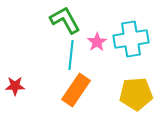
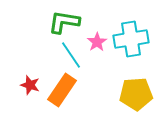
green L-shape: moved 1 px left, 2 px down; rotated 52 degrees counterclockwise
cyan line: rotated 40 degrees counterclockwise
red star: moved 15 px right, 1 px up; rotated 18 degrees clockwise
orange rectangle: moved 14 px left
